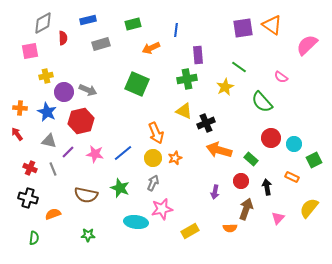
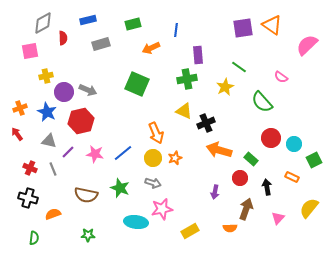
orange cross at (20, 108): rotated 24 degrees counterclockwise
red circle at (241, 181): moved 1 px left, 3 px up
gray arrow at (153, 183): rotated 84 degrees clockwise
